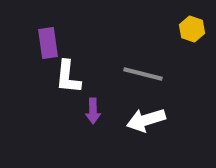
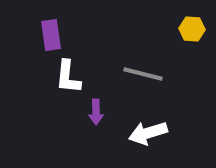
yellow hexagon: rotated 15 degrees counterclockwise
purple rectangle: moved 3 px right, 8 px up
purple arrow: moved 3 px right, 1 px down
white arrow: moved 2 px right, 13 px down
